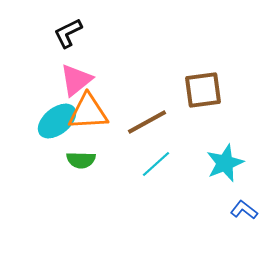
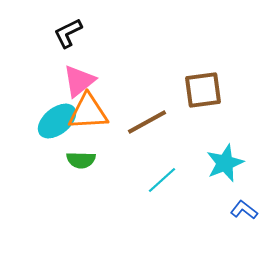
pink triangle: moved 3 px right, 1 px down
cyan line: moved 6 px right, 16 px down
